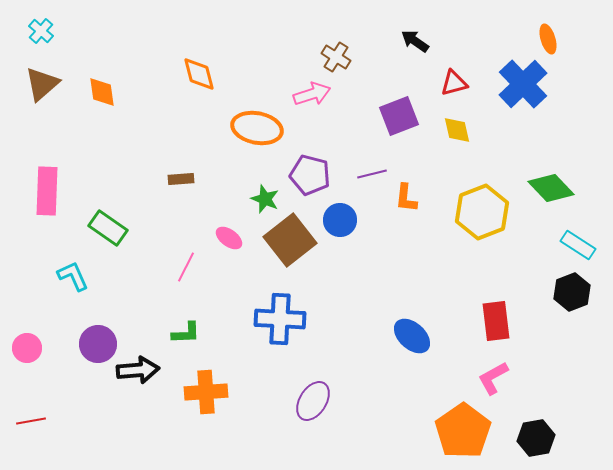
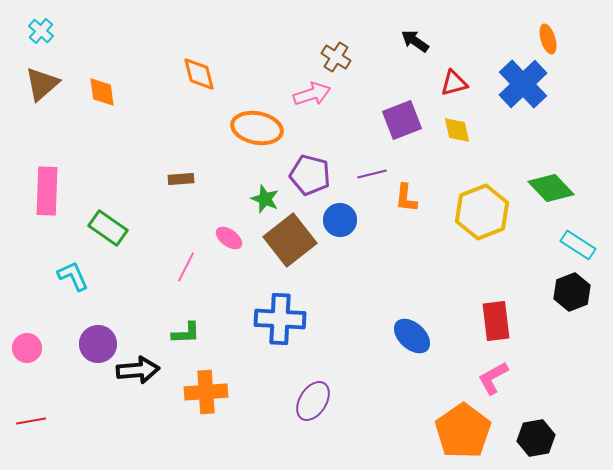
purple square at (399, 116): moved 3 px right, 4 px down
